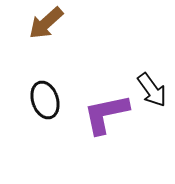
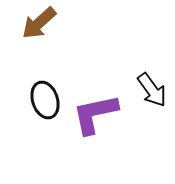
brown arrow: moved 7 px left
purple L-shape: moved 11 px left
